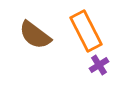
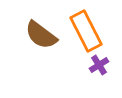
brown semicircle: moved 6 px right
